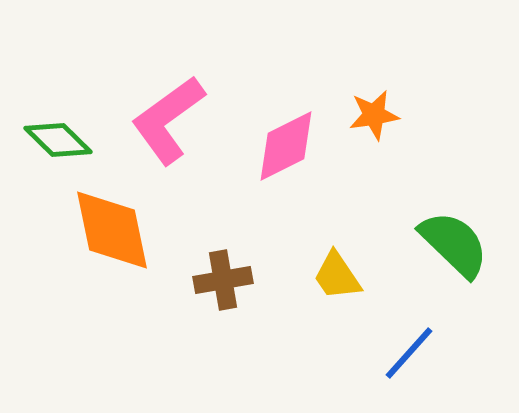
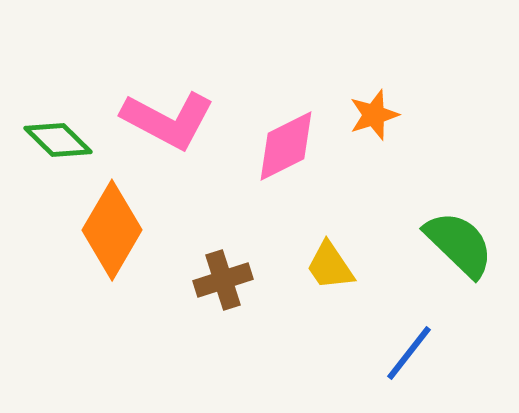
orange star: rotated 9 degrees counterclockwise
pink L-shape: rotated 116 degrees counterclockwise
orange diamond: rotated 42 degrees clockwise
green semicircle: moved 5 px right
yellow trapezoid: moved 7 px left, 10 px up
brown cross: rotated 8 degrees counterclockwise
blue line: rotated 4 degrees counterclockwise
